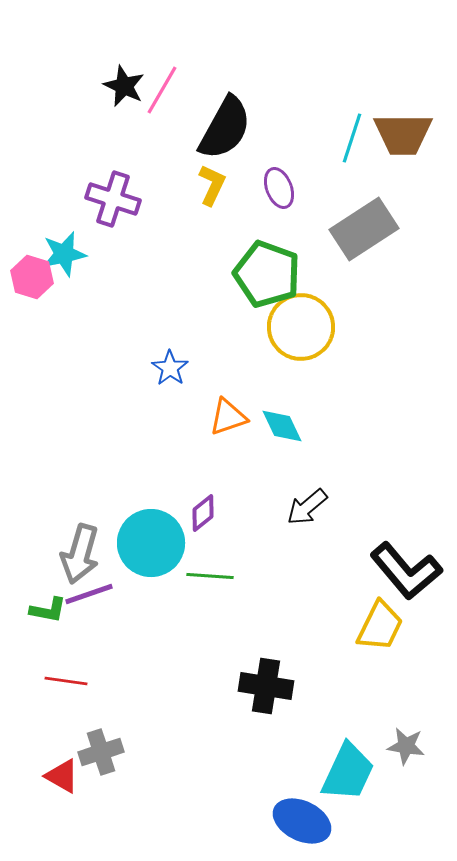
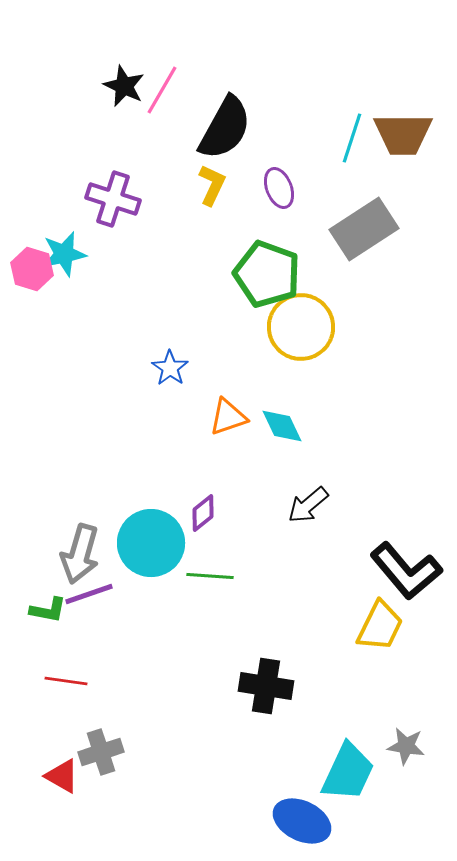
pink hexagon: moved 8 px up
black arrow: moved 1 px right, 2 px up
